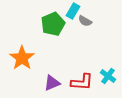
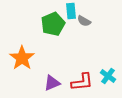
cyan rectangle: moved 2 px left; rotated 35 degrees counterclockwise
gray semicircle: moved 1 px left
red L-shape: rotated 10 degrees counterclockwise
